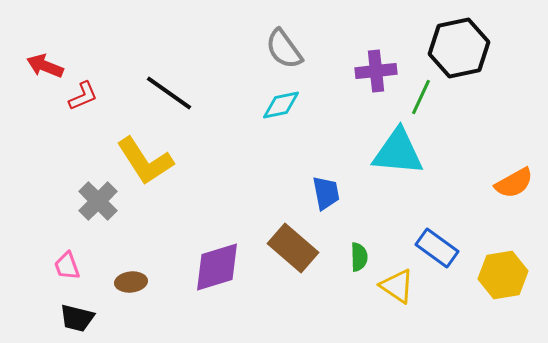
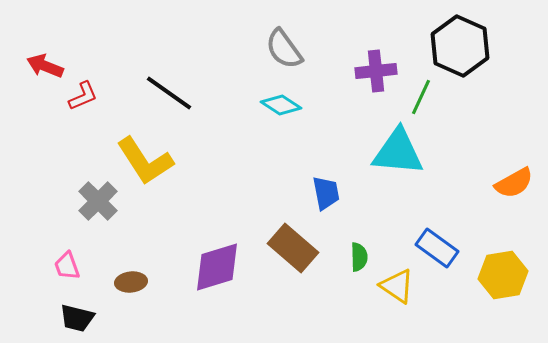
black hexagon: moved 1 px right, 2 px up; rotated 24 degrees counterclockwise
cyan diamond: rotated 45 degrees clockwise
